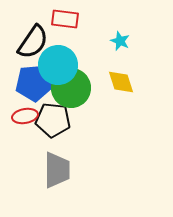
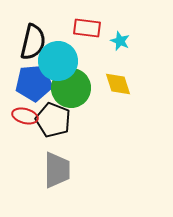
red rectangle: moved 22 px right, 9 px down
black semicircle: rotated 21 degrees counterclockwise
cyan circle: moved 4 px up
yellow diamond: moved 3 px left, 2 px down
red ellipse: rotated 25 degrees clockwise
black pentagon: rotated 16 degrees clockwise
